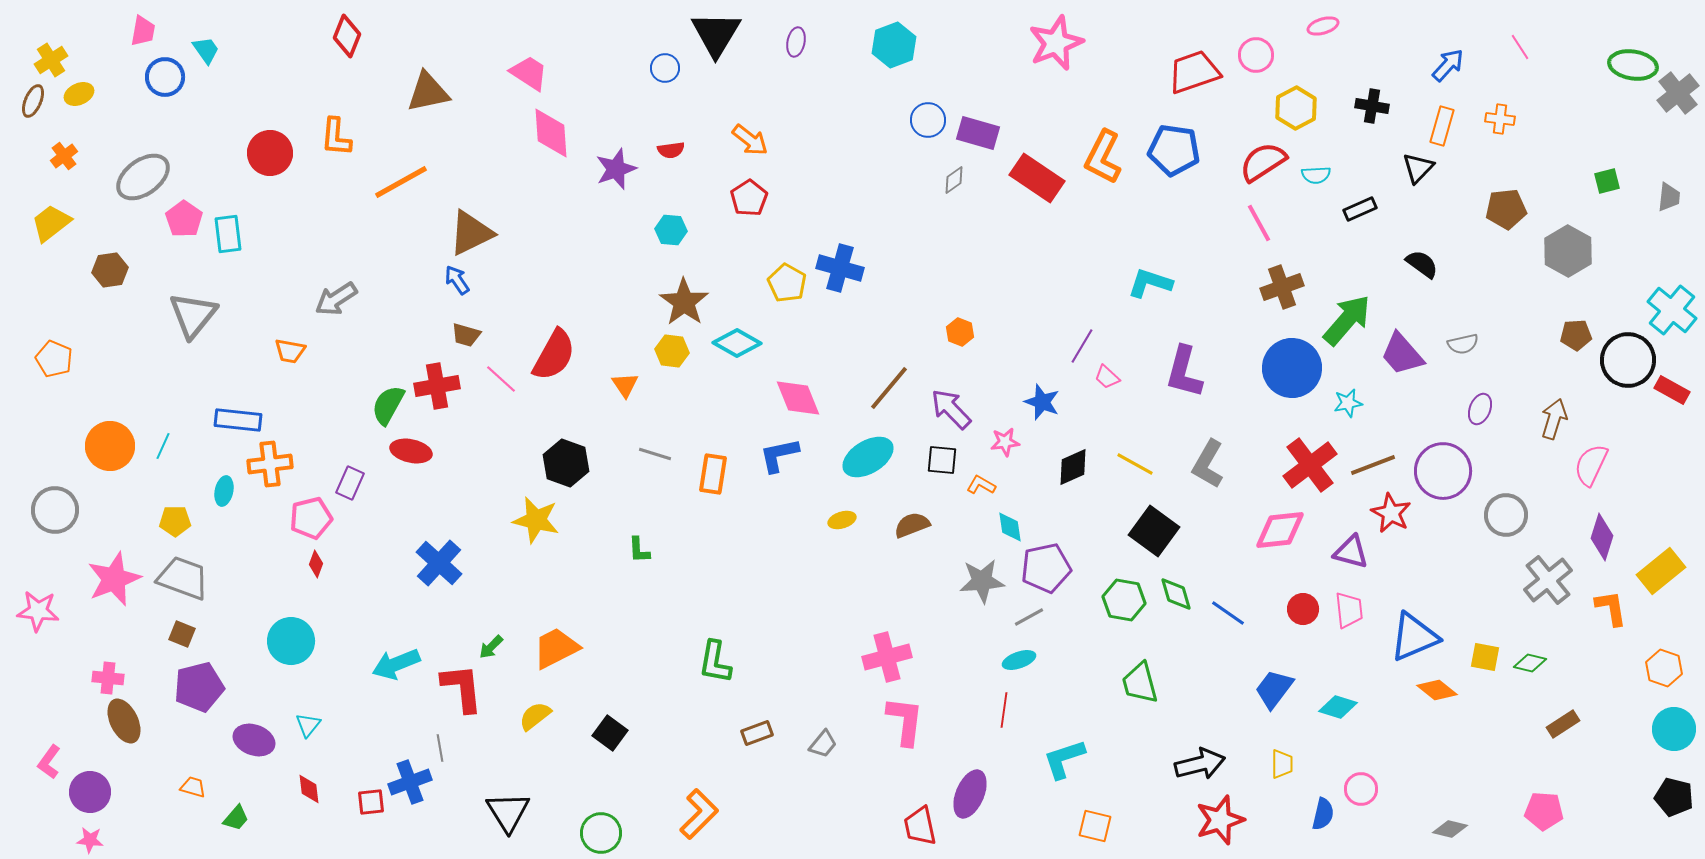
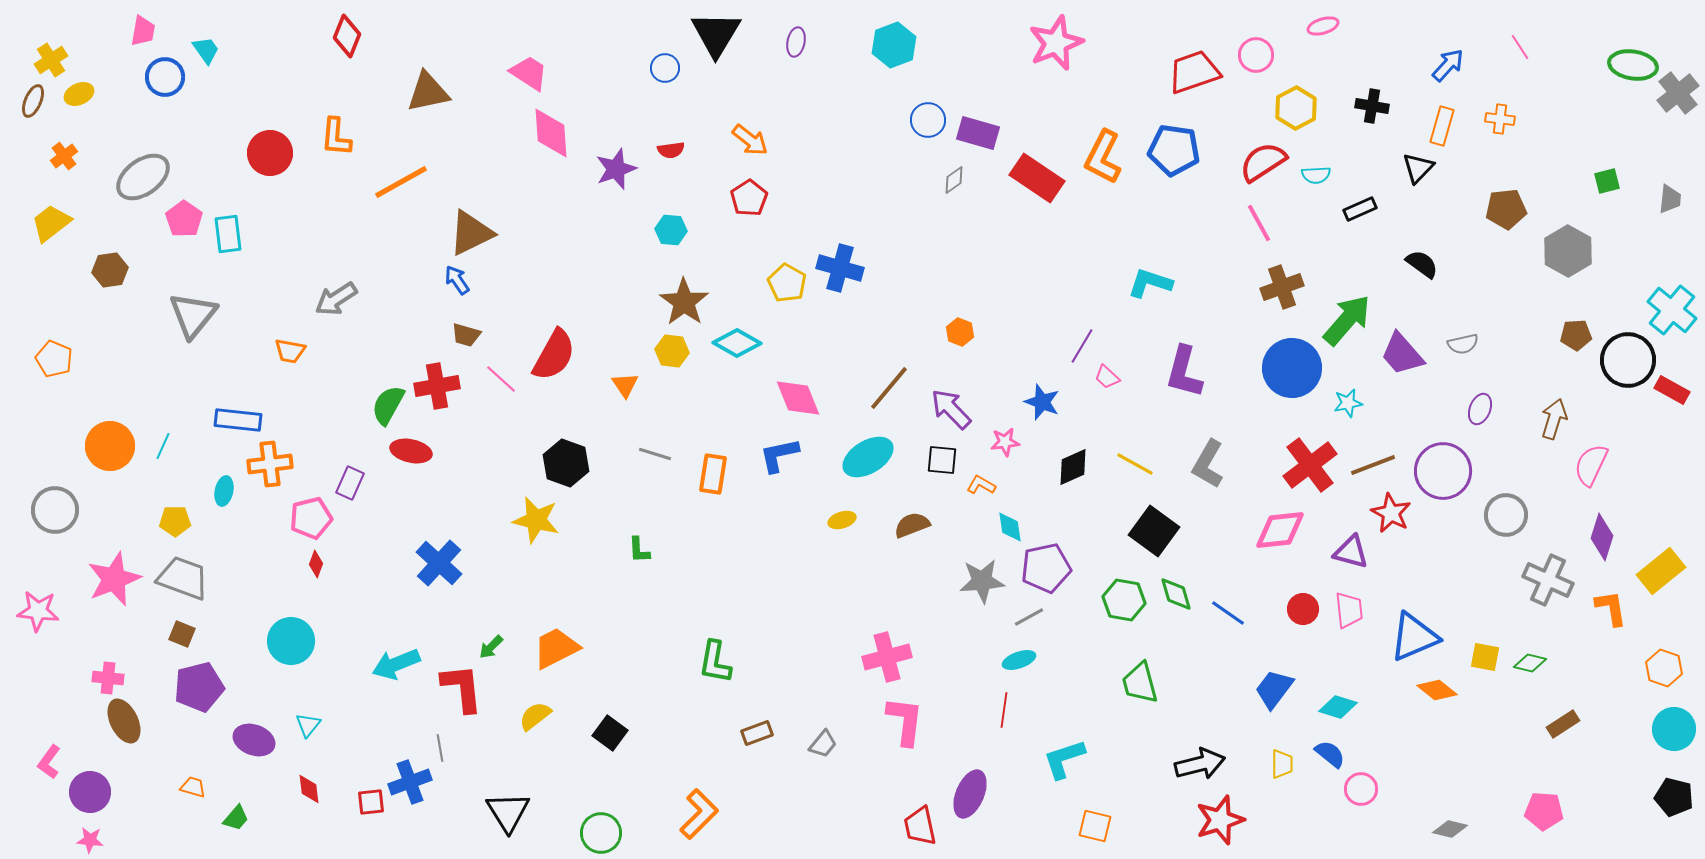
gray trapezoid at (1669, 197): moved 1 px right, 2 px down
gray cross at (1548, 580): rotated 27 degrees counterclockwise
blue semicircle at (1323, 814): moved 7 px right, 60 px up; rotated 64 degrees counterclockwise
